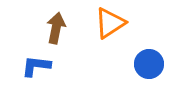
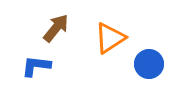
orange triangle: moved 15 px down
brown arrow: rotated 28 degrees clockwise
